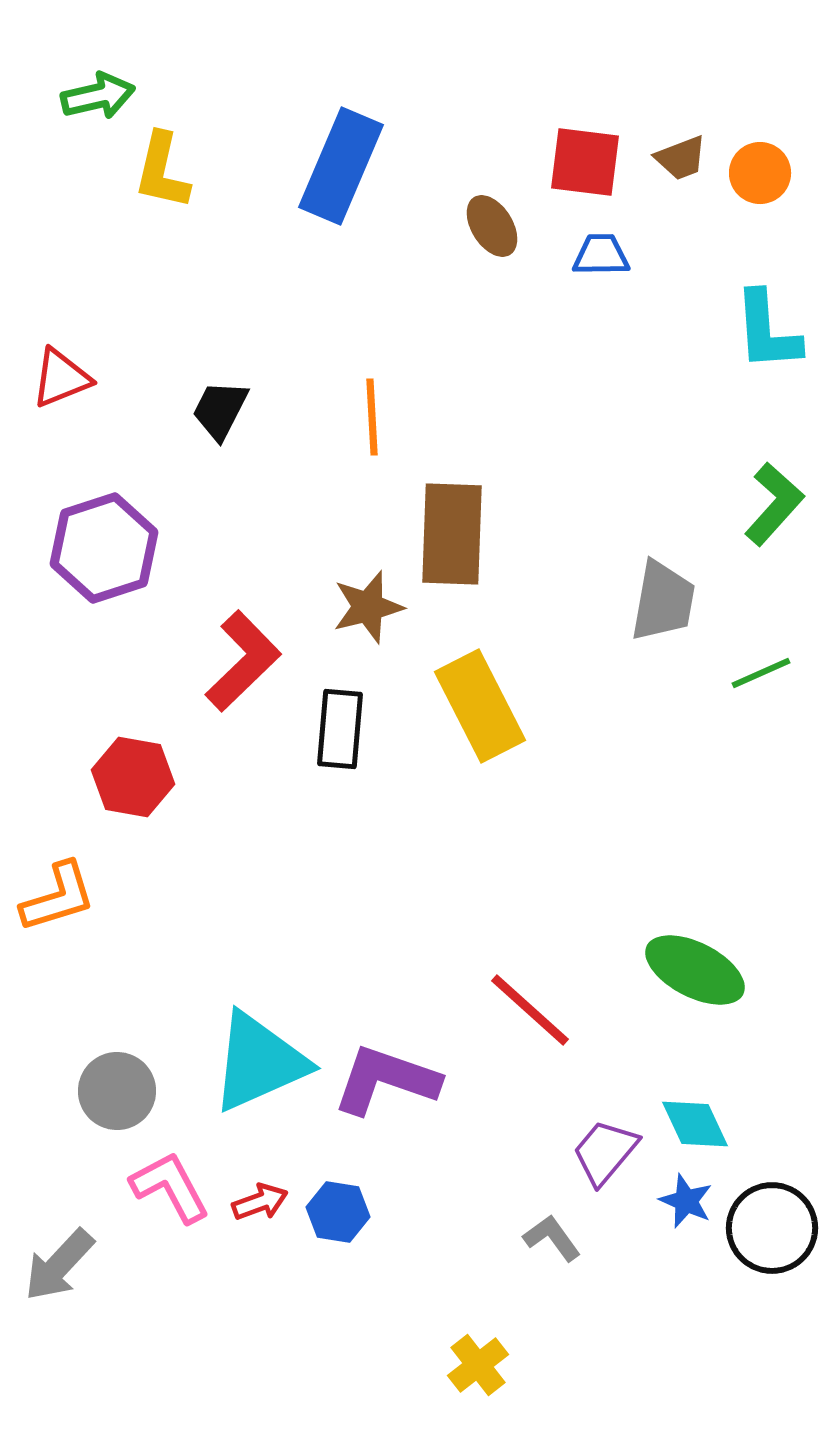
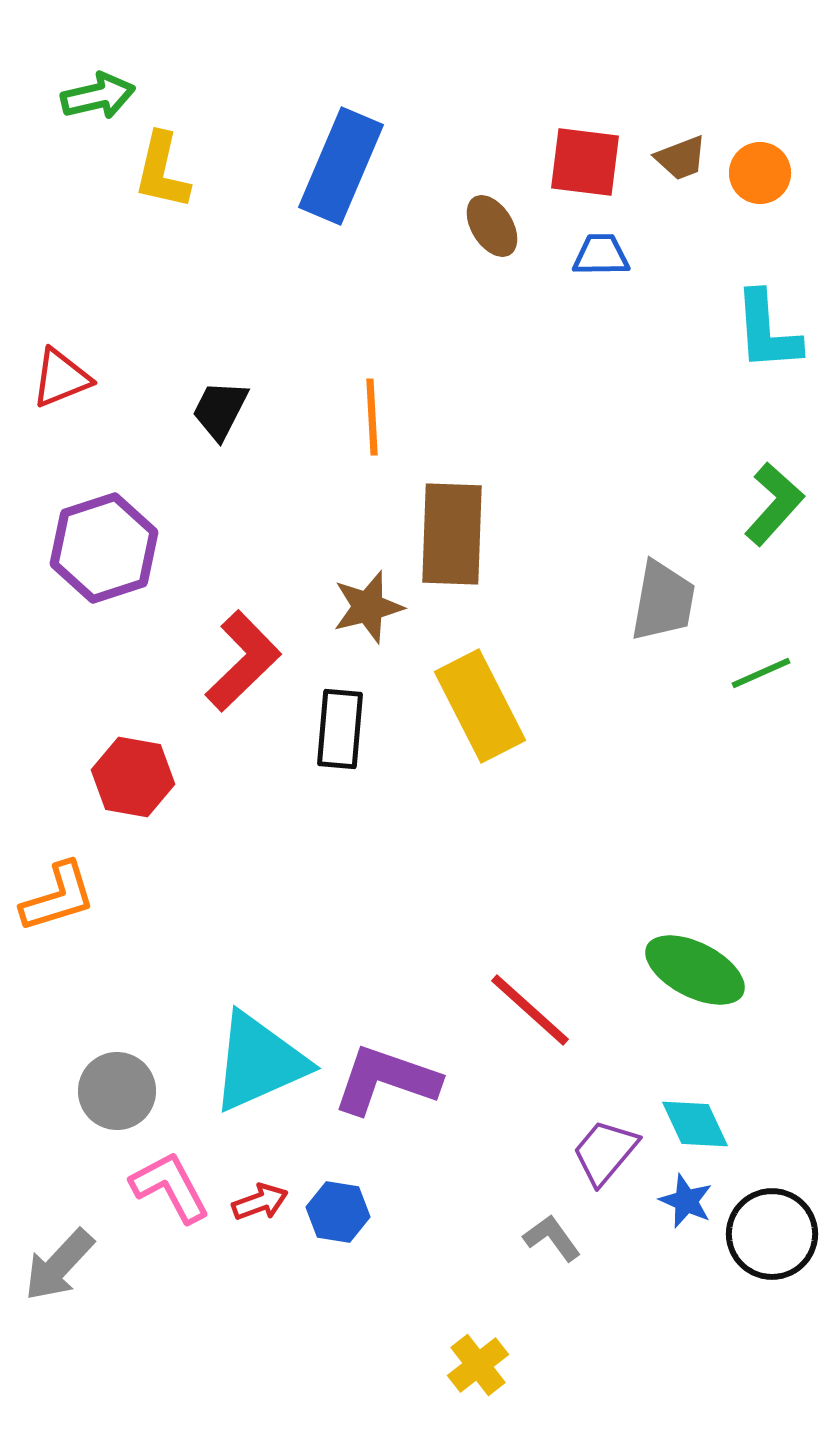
black circle: moved 6 px down
